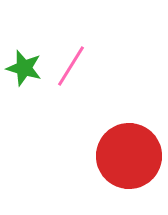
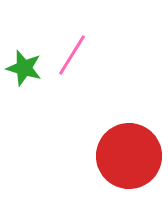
pink line: moved 1 px right, 11 px up
